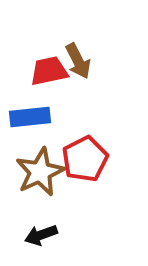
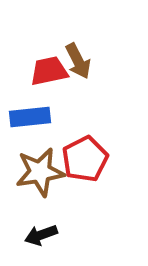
brown star: rotated 15 degrees clockwise
